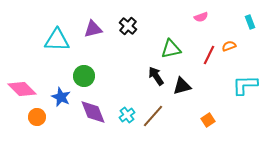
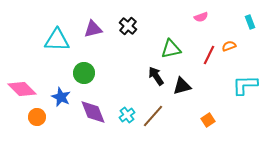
green circle: moved 3 px up
